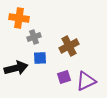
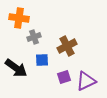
brown cross: moved 2 px left
blue square: moved 2 px right, 2 px down
black arrow: rotated 50 degrees clockwise
